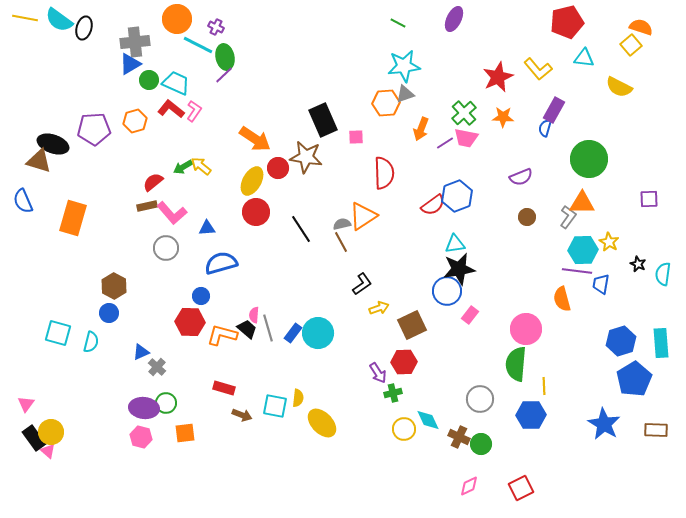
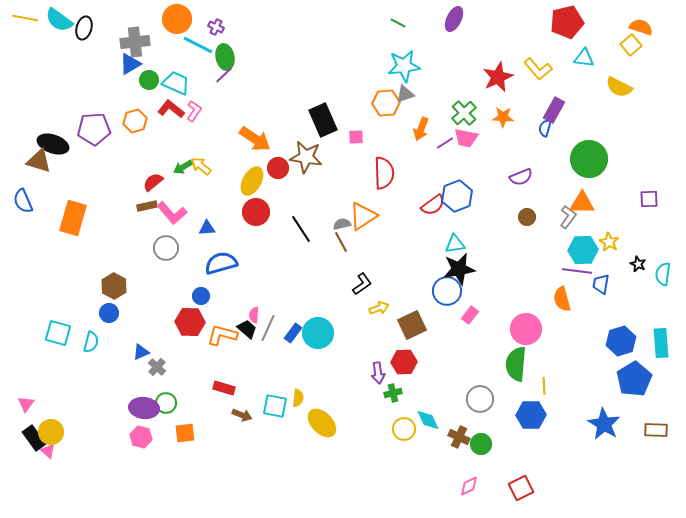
gray line at (268, 328): rotated 40 degrees clockwise
purple arrow at (378, 373): rotated 25 degrees clockwise
